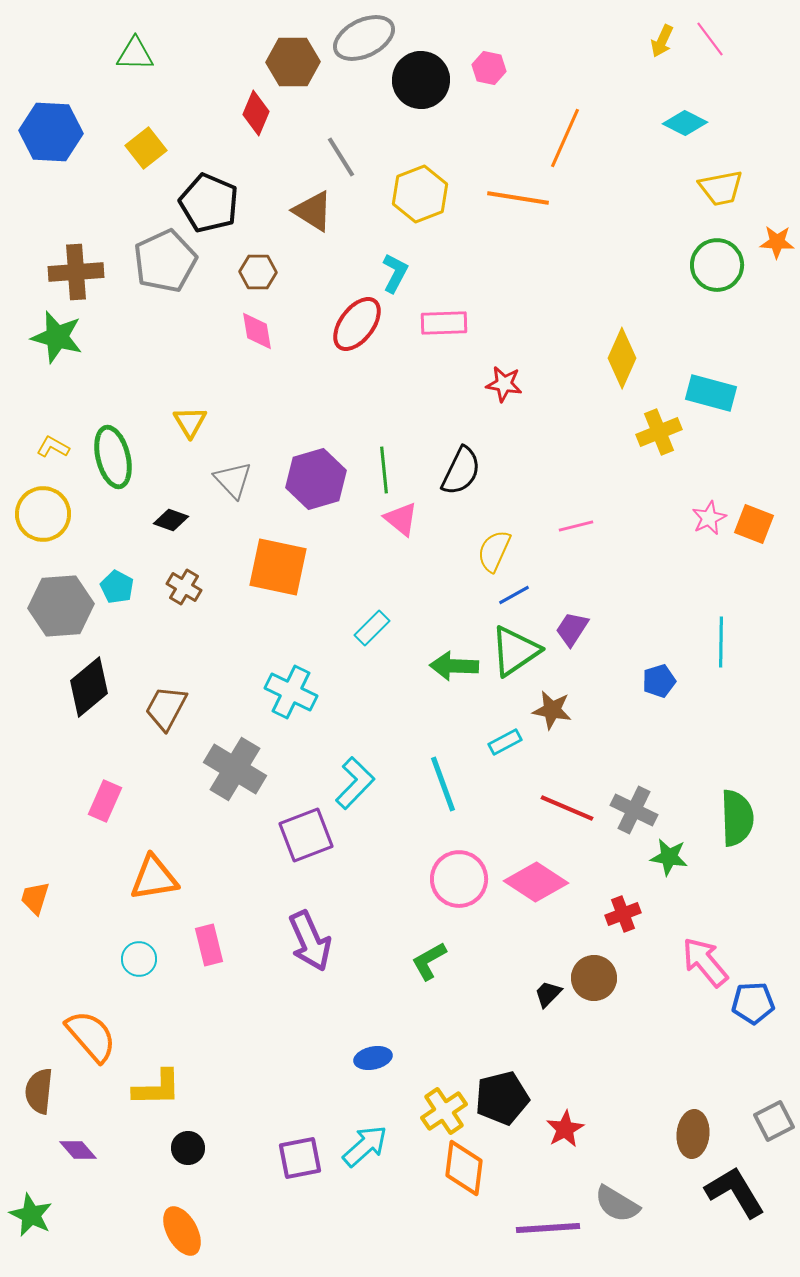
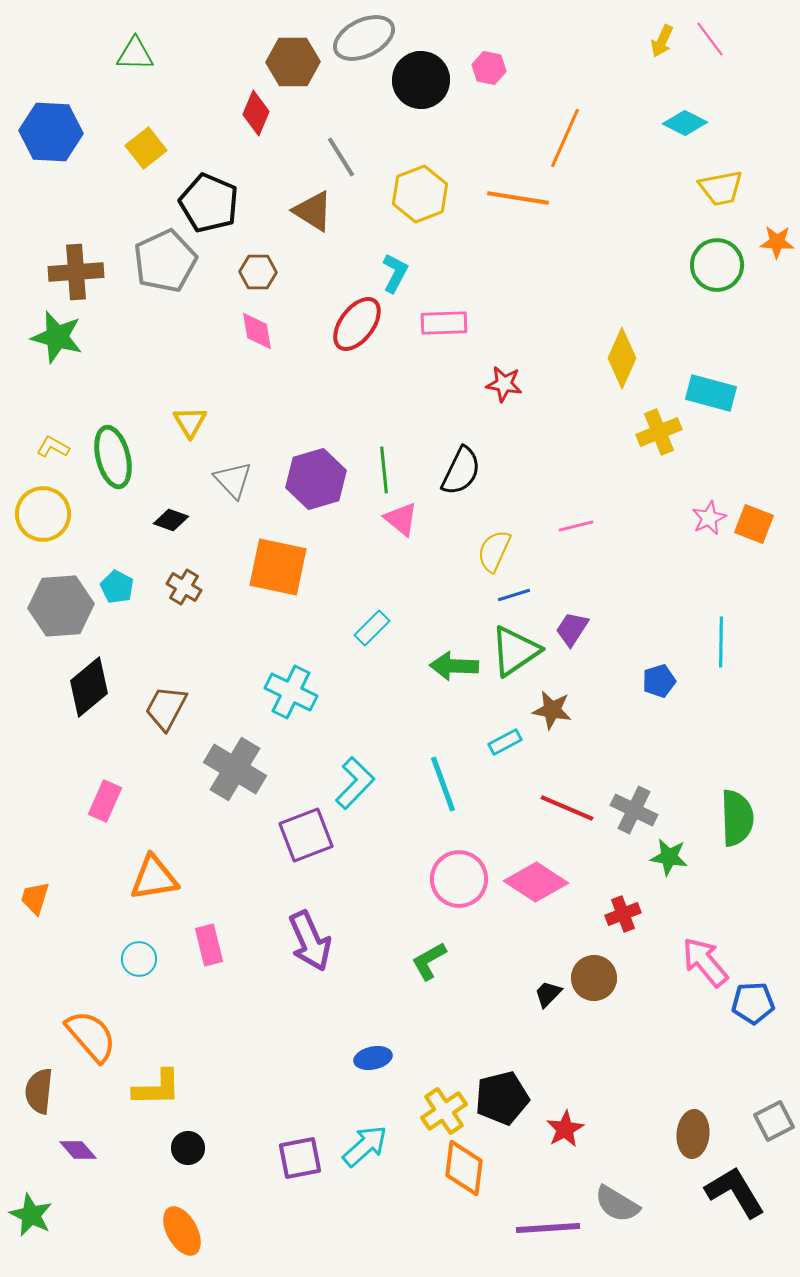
blue line at (514, 595): rotated 12 degrees clockwise
